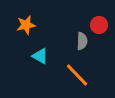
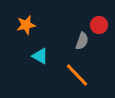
gray semicircle: rotated 18 degrees clockwise
